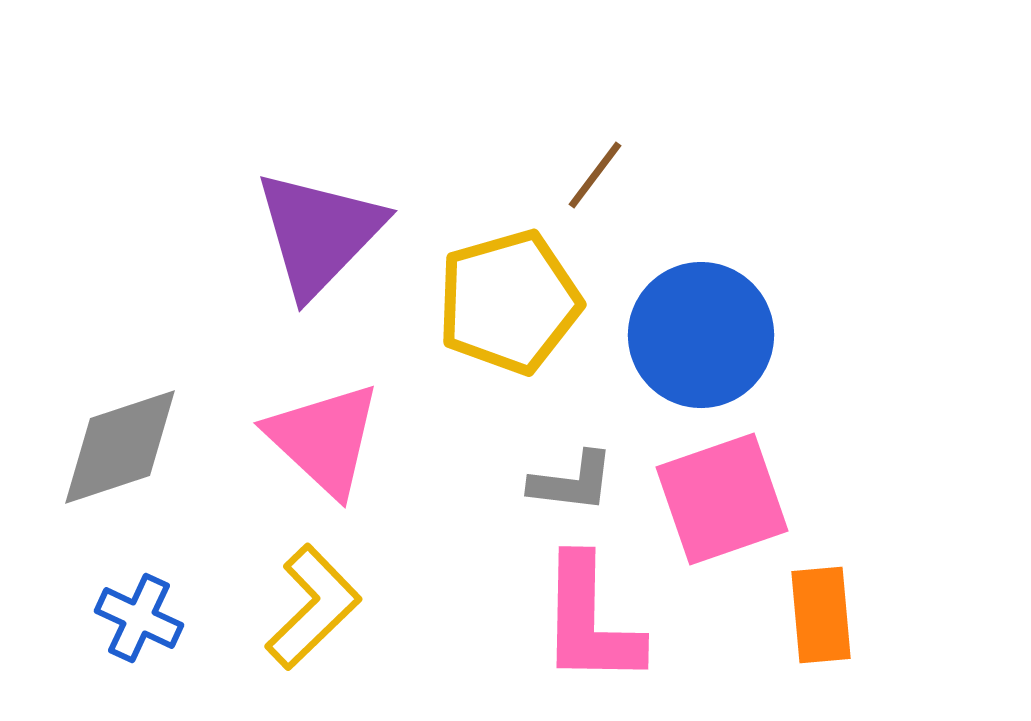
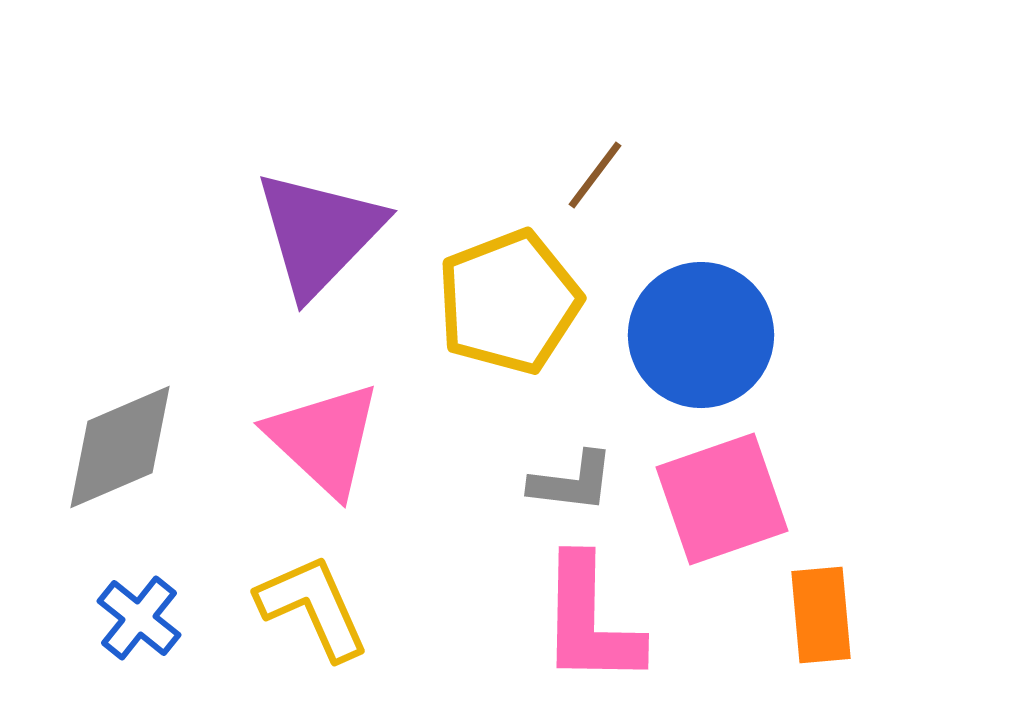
yellow pentagon: rotated 5 degrees counterclockwise
gray diamond: rotated 5 degrees counterclockwise
yellow L-shape: rotated 70 degrees counterclockwise
blue cross: rotated 14 degrees clockwise
